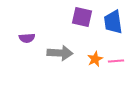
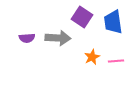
purple square: rotated 20 degrees clockwise
gray arrow: moved 2 px left, 15 px up
orange star: moved 3 px left, 2 px up
